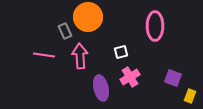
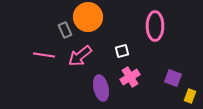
gray rectangle: moved 1 px up
white square: moved 1 px right, 1 px up
pink arrow: rotated 125 degrees counterclockwise
